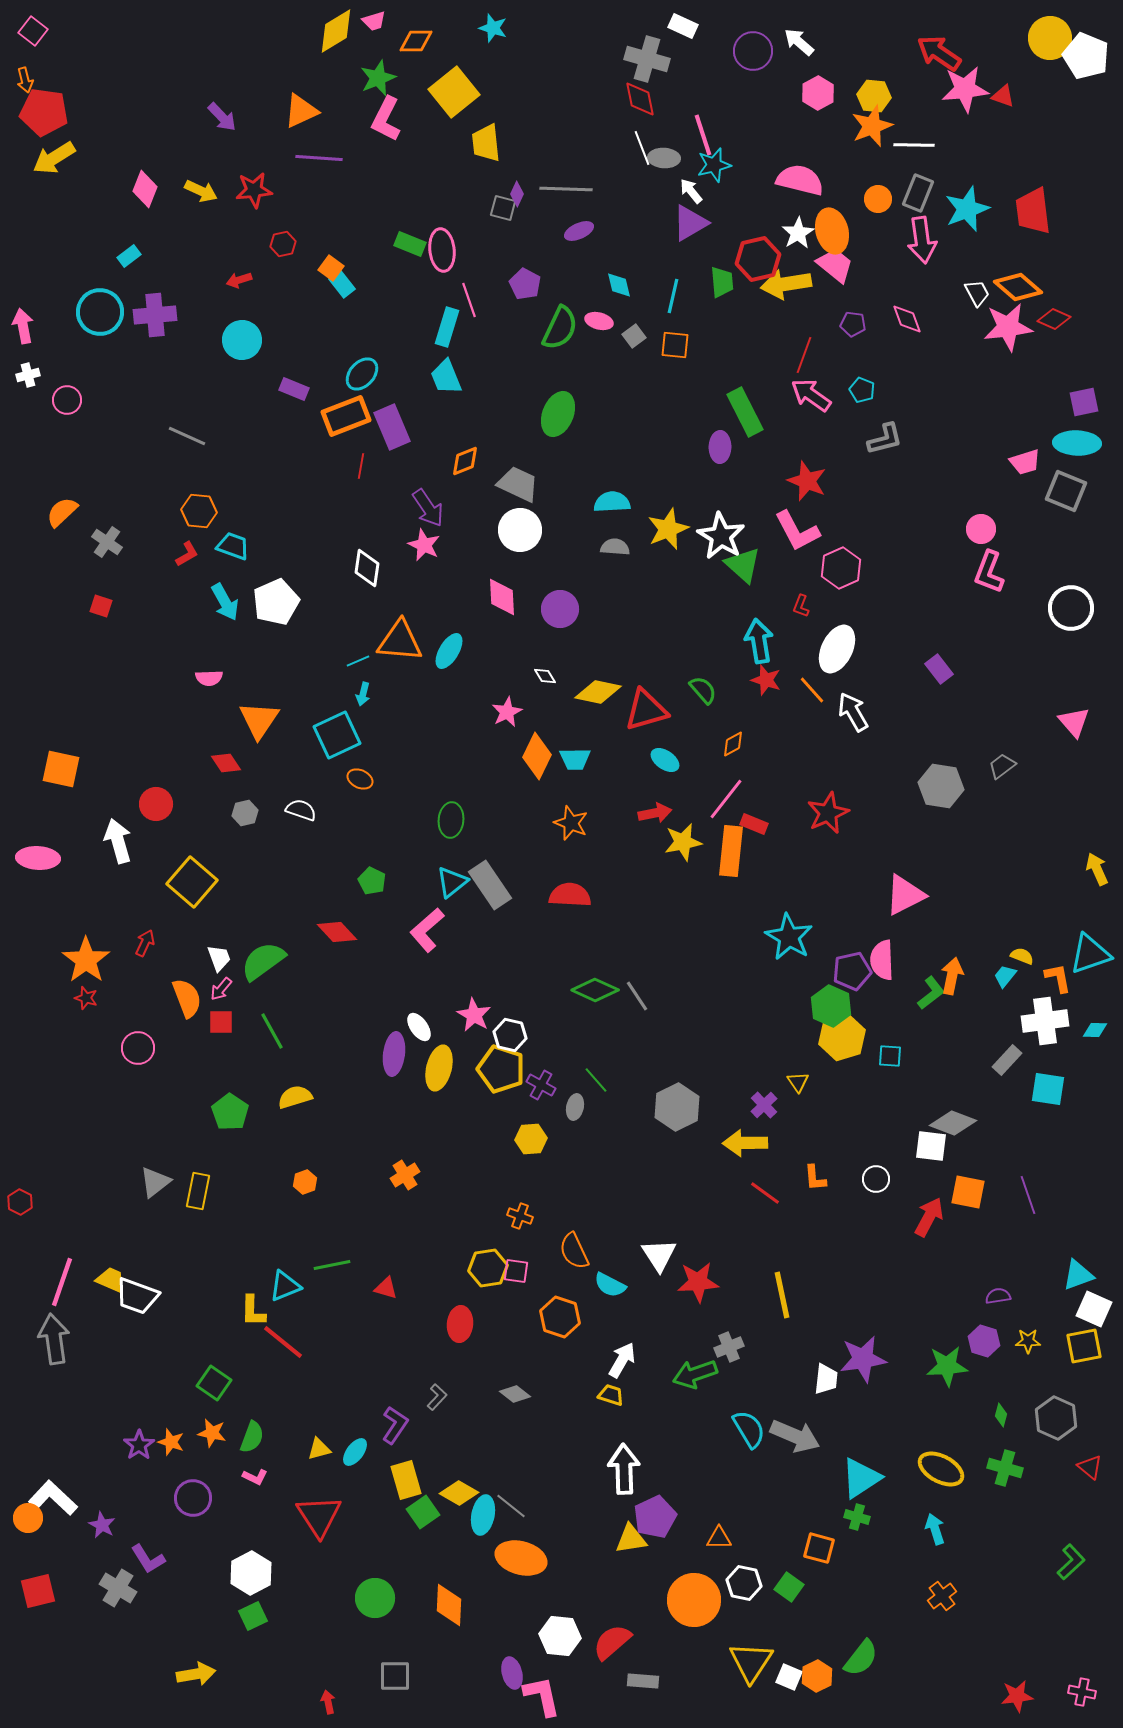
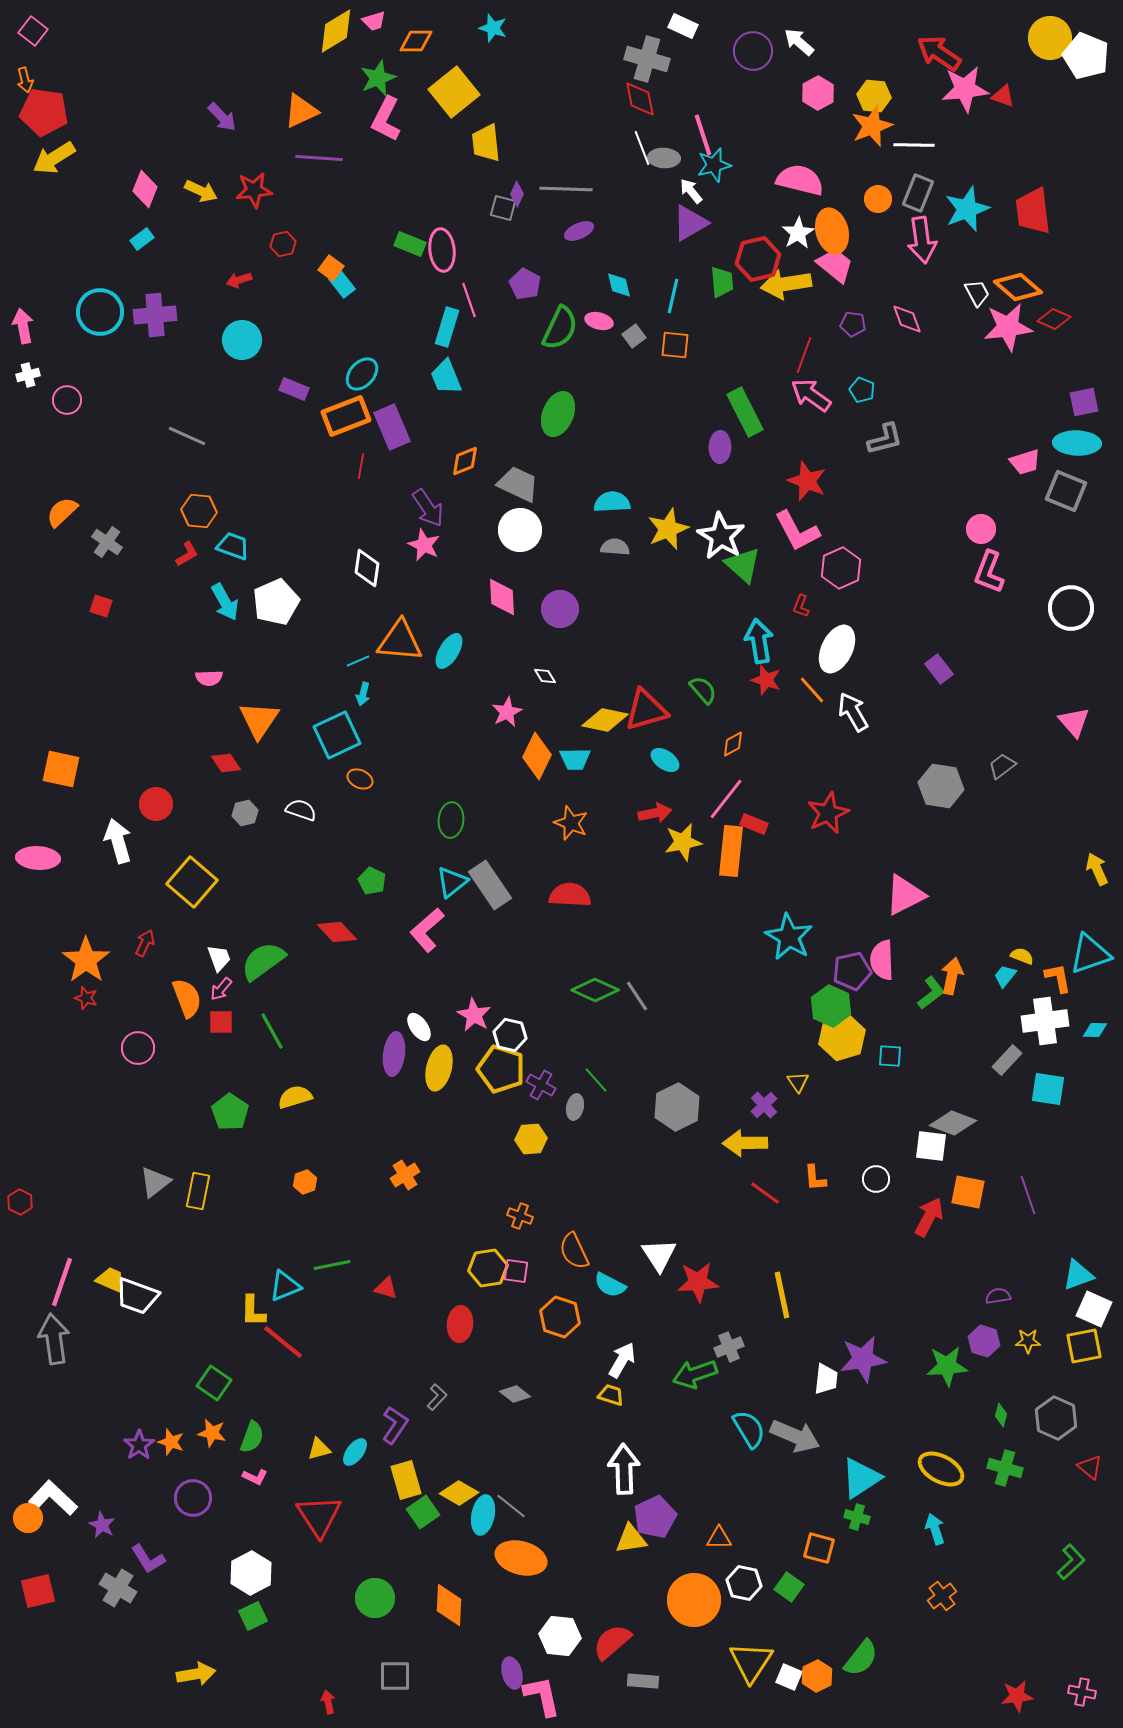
cyan rectangle at (129, 256): moved 13 px right, 17 px up
yellow diamond at (598, 692): moved 7 px right, 28 px down
